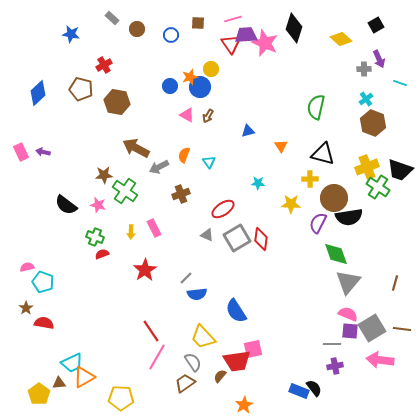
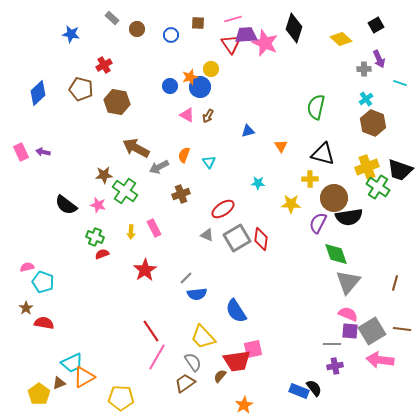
gray square at (372, 328): moved 3 px down
brown triangle at (59, 383): rotated 16 degrees counterclockwise
